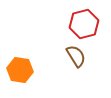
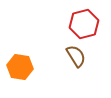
orange hexagon: moved 3 px up
